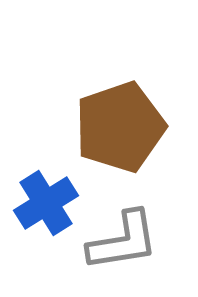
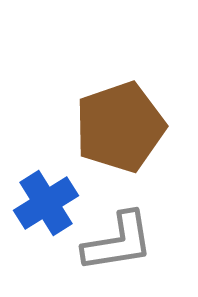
gray L-shape: moved 5 px left, 1 px down
